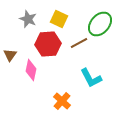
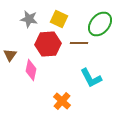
gray star: moved 1 px right; rotated 12 degrees counterclockwise
brown line: rotated 30 degrees clockwise
